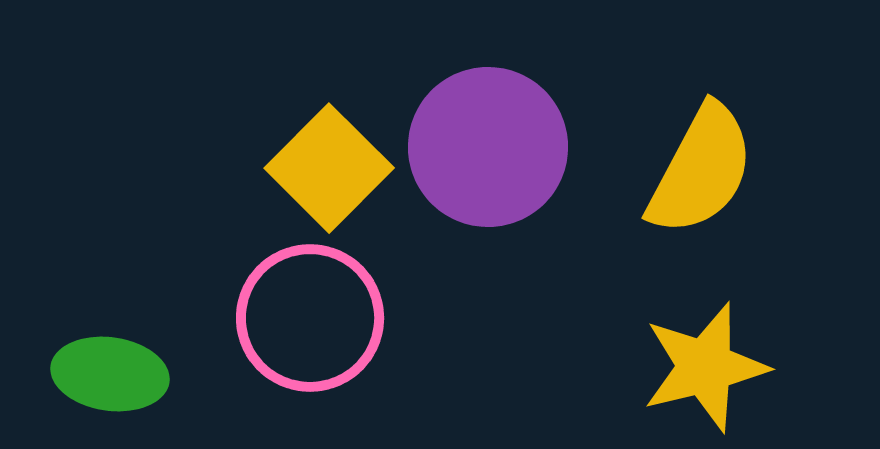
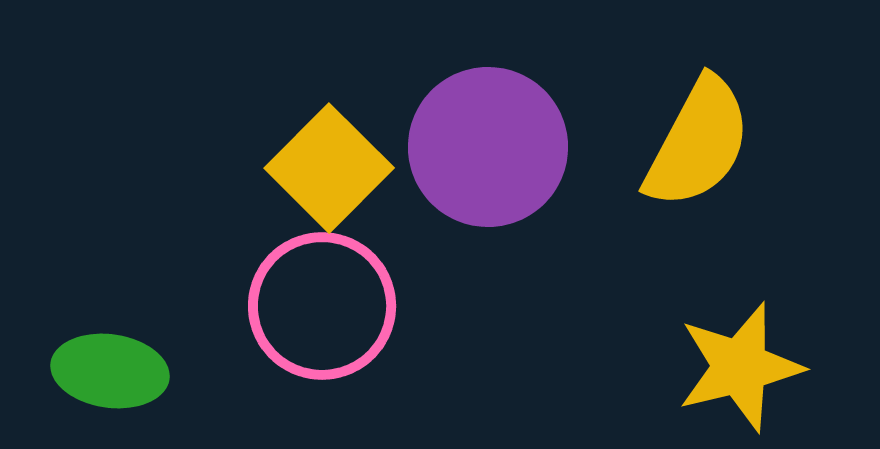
yellow semicircle: moved 3 px left, 27 px up
pink circle: moved 12 px right, 12 px up
yellow star: moved 35 px right
green ellipse: moved 3 px up
